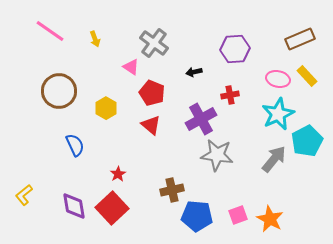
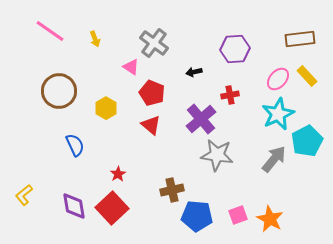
brown rectangle: rotated 16 degrees clockwise
pink ellipse: rotated 60 degrees counterclockwise
purple cross: rotated 12 degrees counterclockwise
